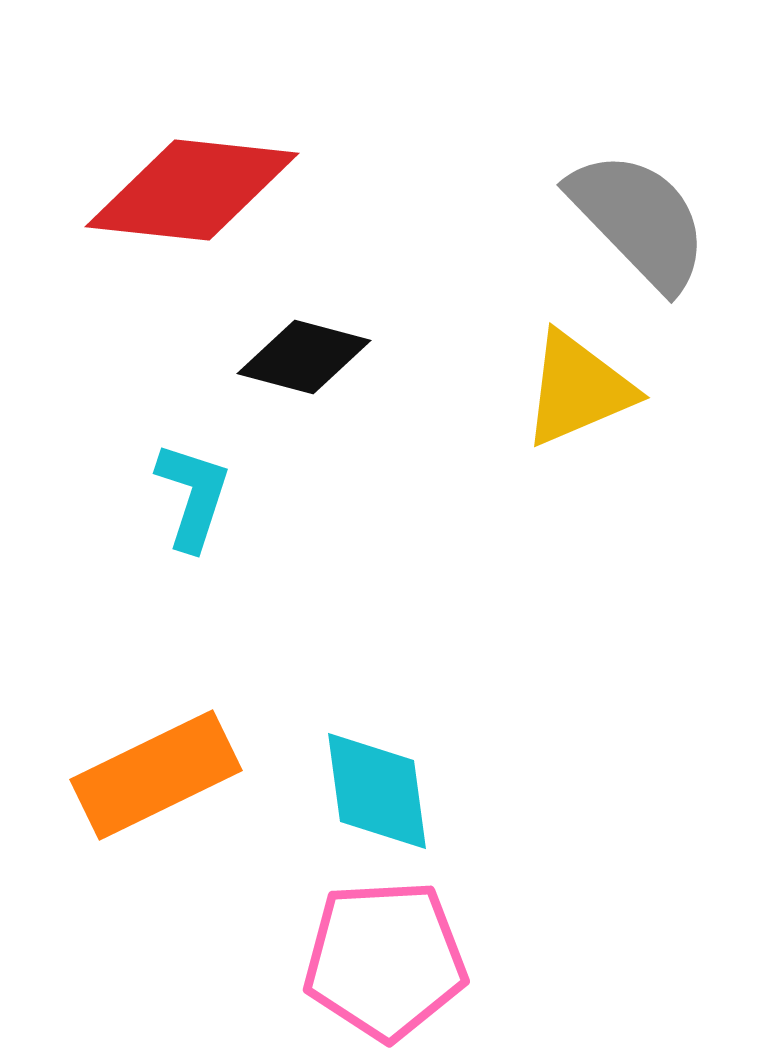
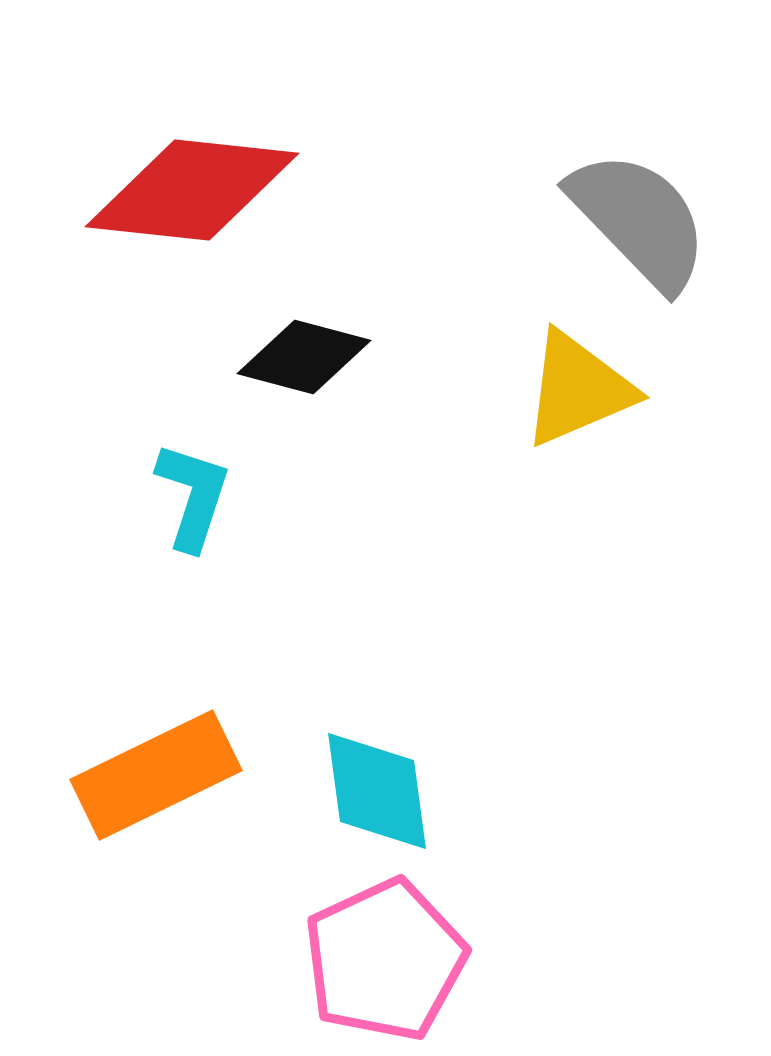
pink pentagon: rotated 22 degrees counterclockwise
